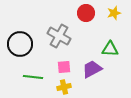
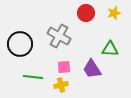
purple trapezoid: rotated 95 degrees counterclockwise
yellow cross: moved 3 px left, 2 px up
